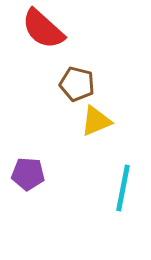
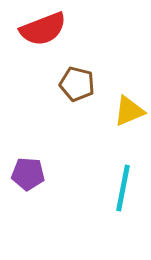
red semicircle: rotated 63 degrees counterclockwise
yellow triangle: moved 33 px right, 10 px up
